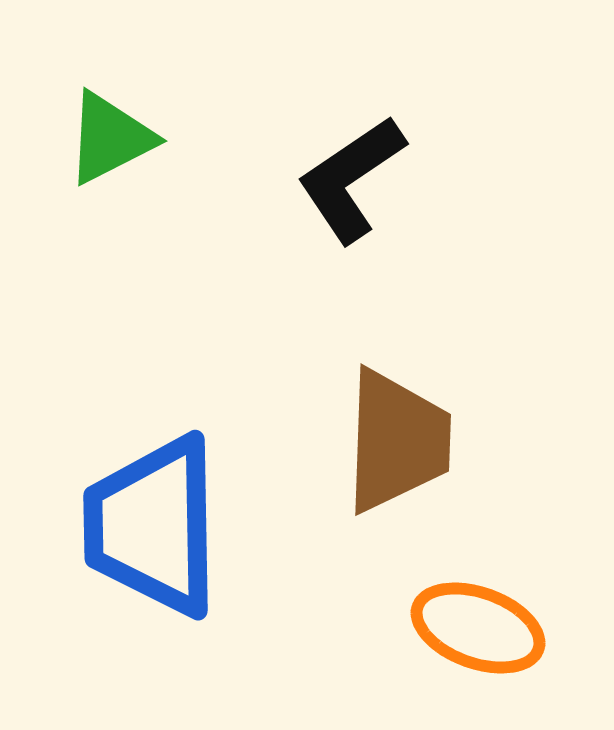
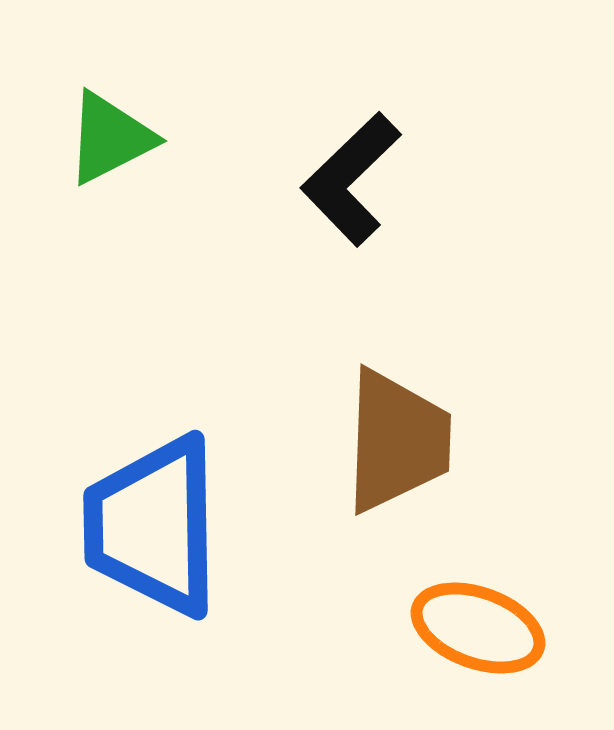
black L-shape: rotated 10 degrees counterclockwise
